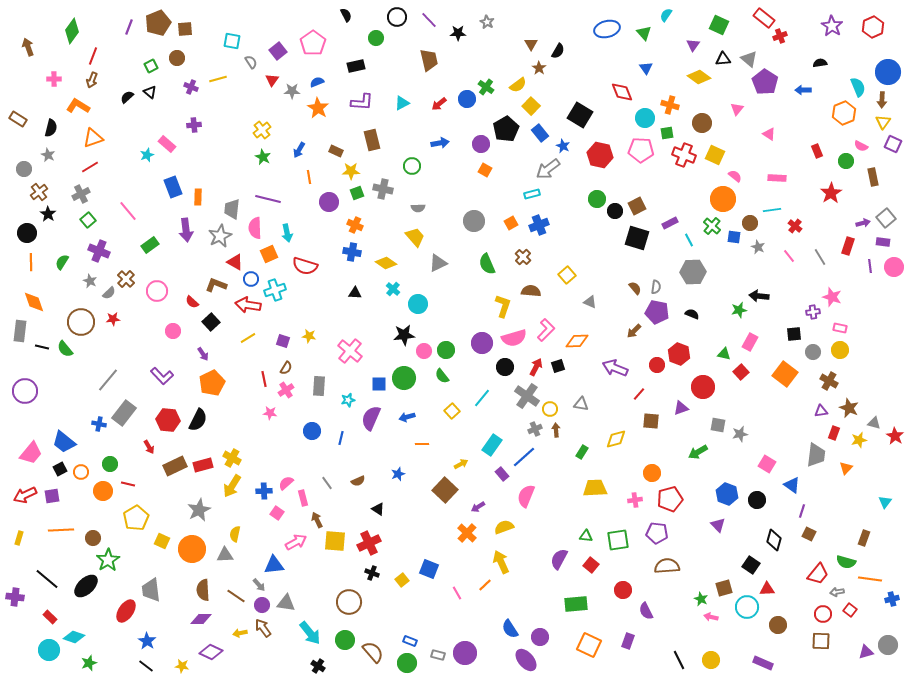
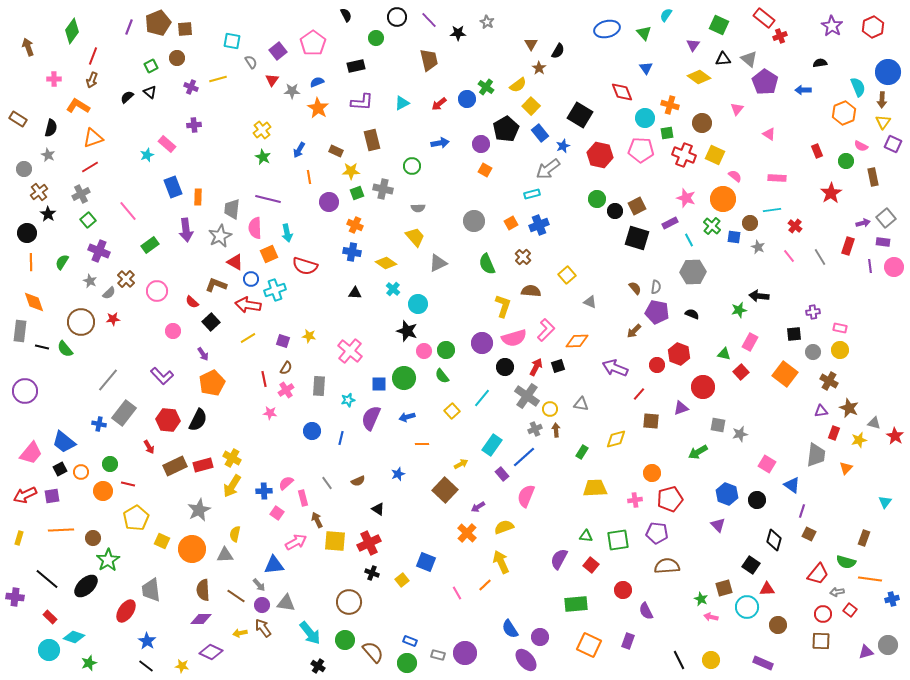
blue star at (563, 146): rotated 24 degrees clockwise
pink star at (832, 297): moved 146 px left, 99 px up
black star at (404, 335): moved 3 px right, 4 px up; rotated 25 degrees clockwise
blue square at (429, 569): moved 3 px left, 7 px up
